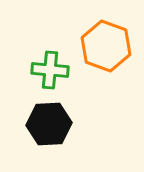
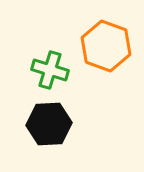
green cross: rotated 12 degrees clockwise
